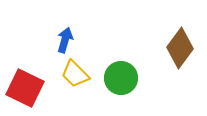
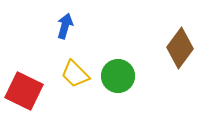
blue arrow: moved 14 px up
green circle: moved 3 px left, 2 px up
red square: moved 1 px left, 3 px down
